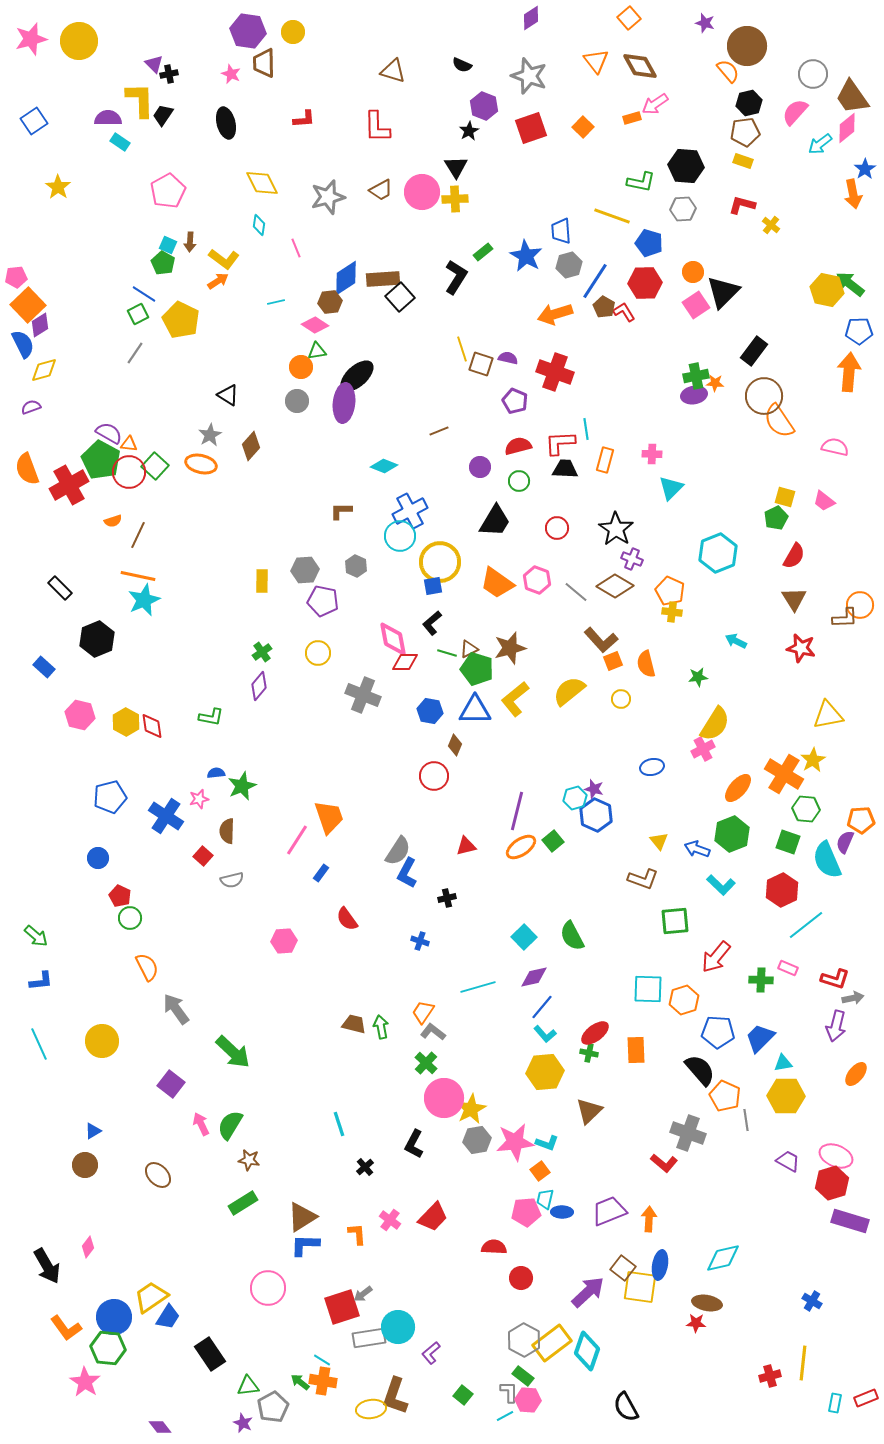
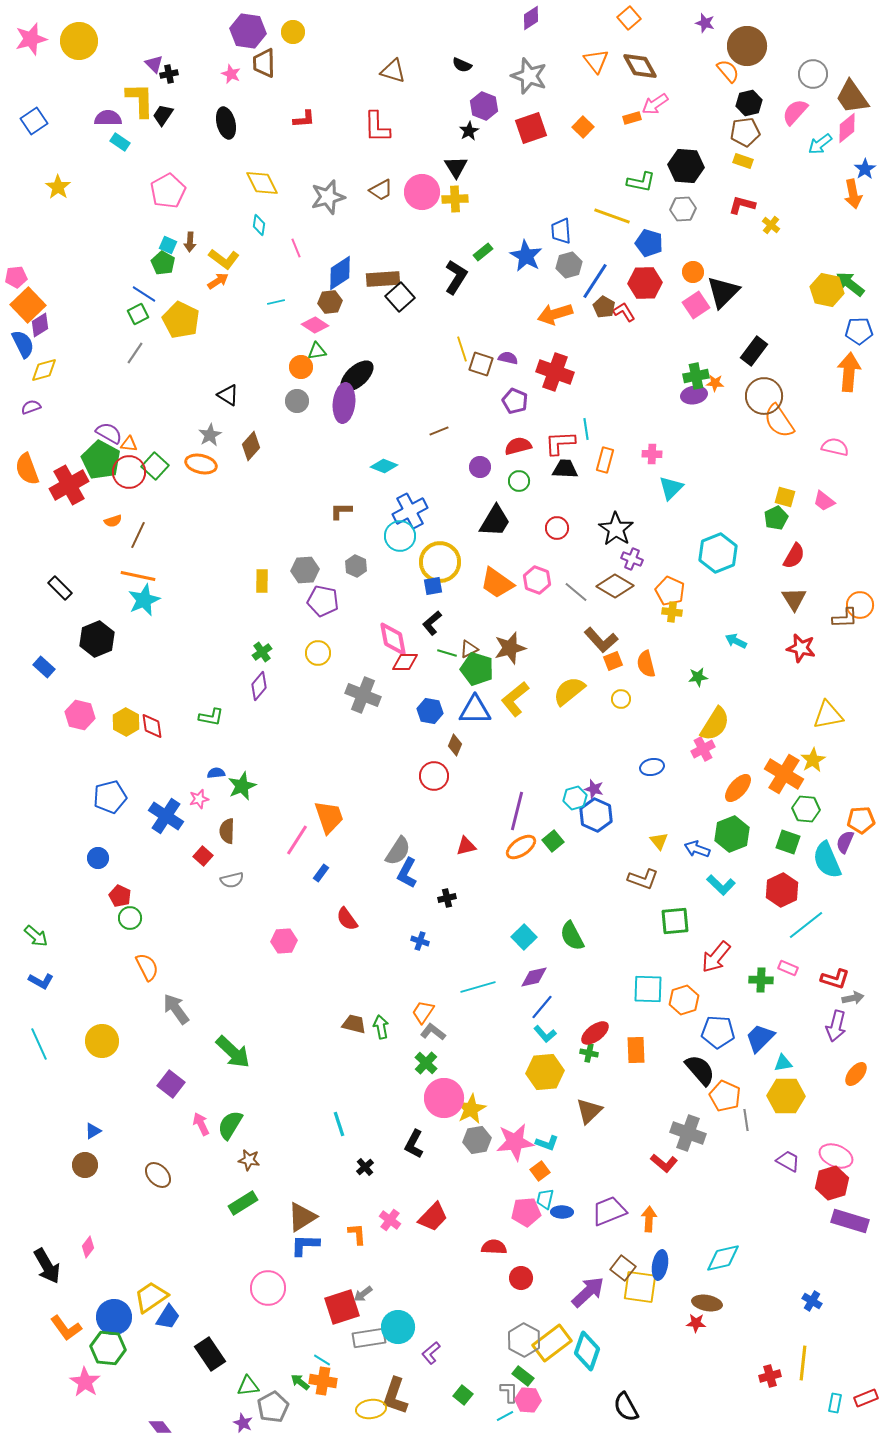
blue diamond at (346, 278): moved 6 px left, 5 px up
blue L-shape at (41, 981): rotated 35 degrees clockwise
